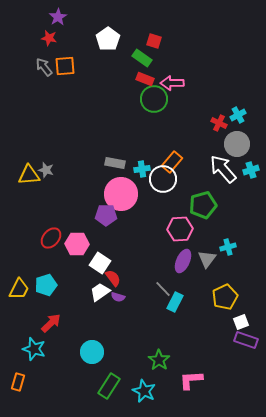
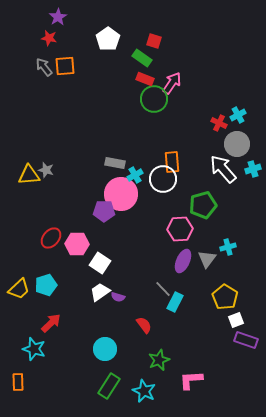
pink arrow at (172, 83): rotated 125 degrees clockwise
orange rectangle at (172, 162): rotated 45 degrees counterclockwise
cyan cross at (142, 169): moved 7 px left, 6 px down; rotated 21 degrees counterclockwise
cyan cross at (251, 170): moved 2 px right, 1 px up
purple pentagon at (106, 215): moved 2 px left, 4 px up
red semicircle at (113, 278): moved 31 px right, 47 px down
yellow trapezoid at (19, 289): rotated 20 degrees clockwise
yellow pentagon at (225, 297): rotated 15 degrees counterclockwise
white square at (241, 322): moved 5 px left, 2 px up
cyan circle at (92, 352): moved 13 px right, 3 px up
green star at (159, 360): rotated 15 degrees clockwise
orange rectangle at (18, 382): rotated 18 degrees counterclockwise
